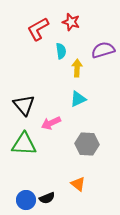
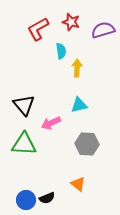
purple semicircle: moved 20 px up
cyan triangle: moved 1 px right, 6 px down; rotated 12 degrees clockwise
